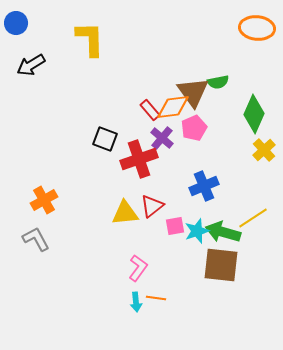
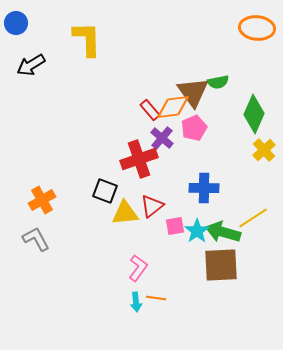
yellow L-shape: moved 3 px left
black square: moved 52 px down
blue cross: moved 2 px down; rotated 24 degrees clockwise
orange cross: moved 2 px left
cyan star: rotated 15 degrees counterclockwise
brown square: rotated 9 degrees counterclockwise
